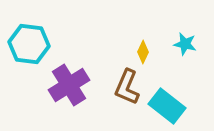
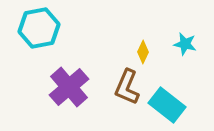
cyan hexagon: moved 10 px right, 16 px up; rotated 18 degrees counterclockwise
purple cross: moved 2 px down; rotated 9 degrees counterclockwise
cyan rectangle: moved 1 px up
